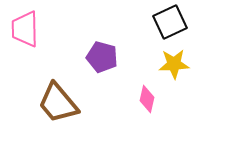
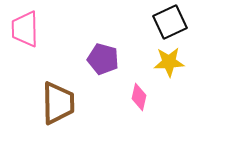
purple pentagon: moved 1 px right, 2 px down
yellow star: moved 5 px left, 2 px up
pink diamond: moved 8 px left, 2 px up
brown trapezoid: rotated 141 degrees counterclockwise
